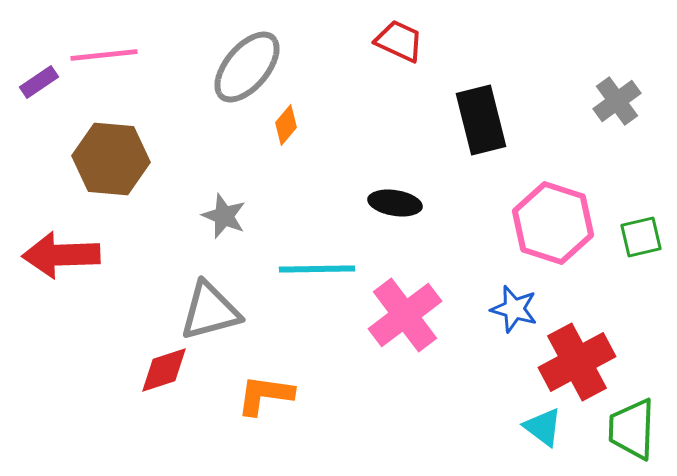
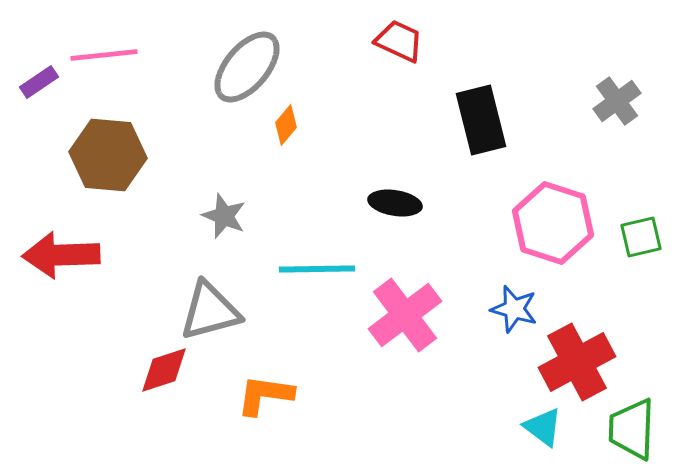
brown hexagon: moved 3 px left, 4 px up
